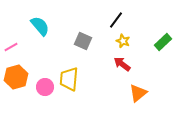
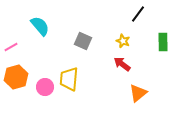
black line: moved 22 px right, 6 px up
green rectangle: rotated 48 degrees counterclockwise
